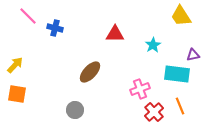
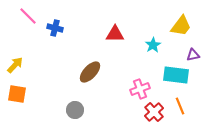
yellow trapezoid: moved 10 px down; rotated 110 degrees counterclockwise
cyan rectangle: moved 1 px left, 1 px down
